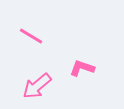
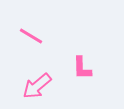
pink L-shape: rotated 110 degrees counterclockwise
